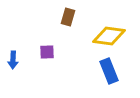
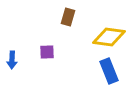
yellow diamond: moved 1 px down
blue arrow: moved 1 px left
